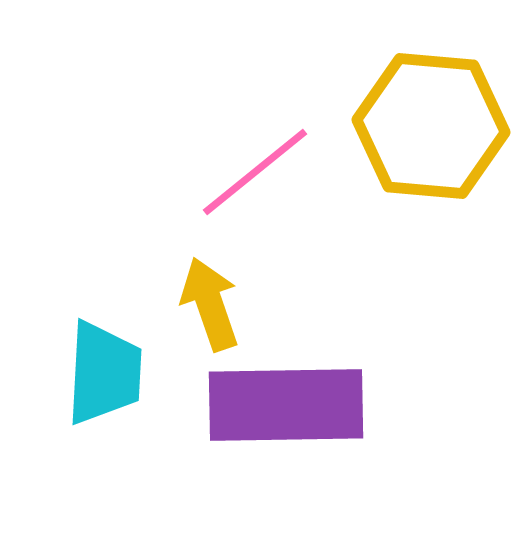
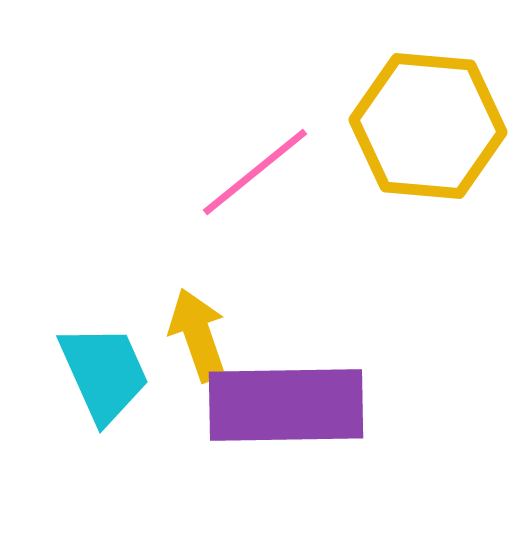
yellow hexagon: moved 3 px left
yellow arrow: moved 12 px left, 31 px down
cyan trapezoid: rotated 27 degrees counterclockwise
